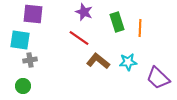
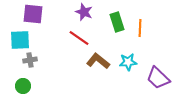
cyan square: rotated 10 degrees counterclockwise
